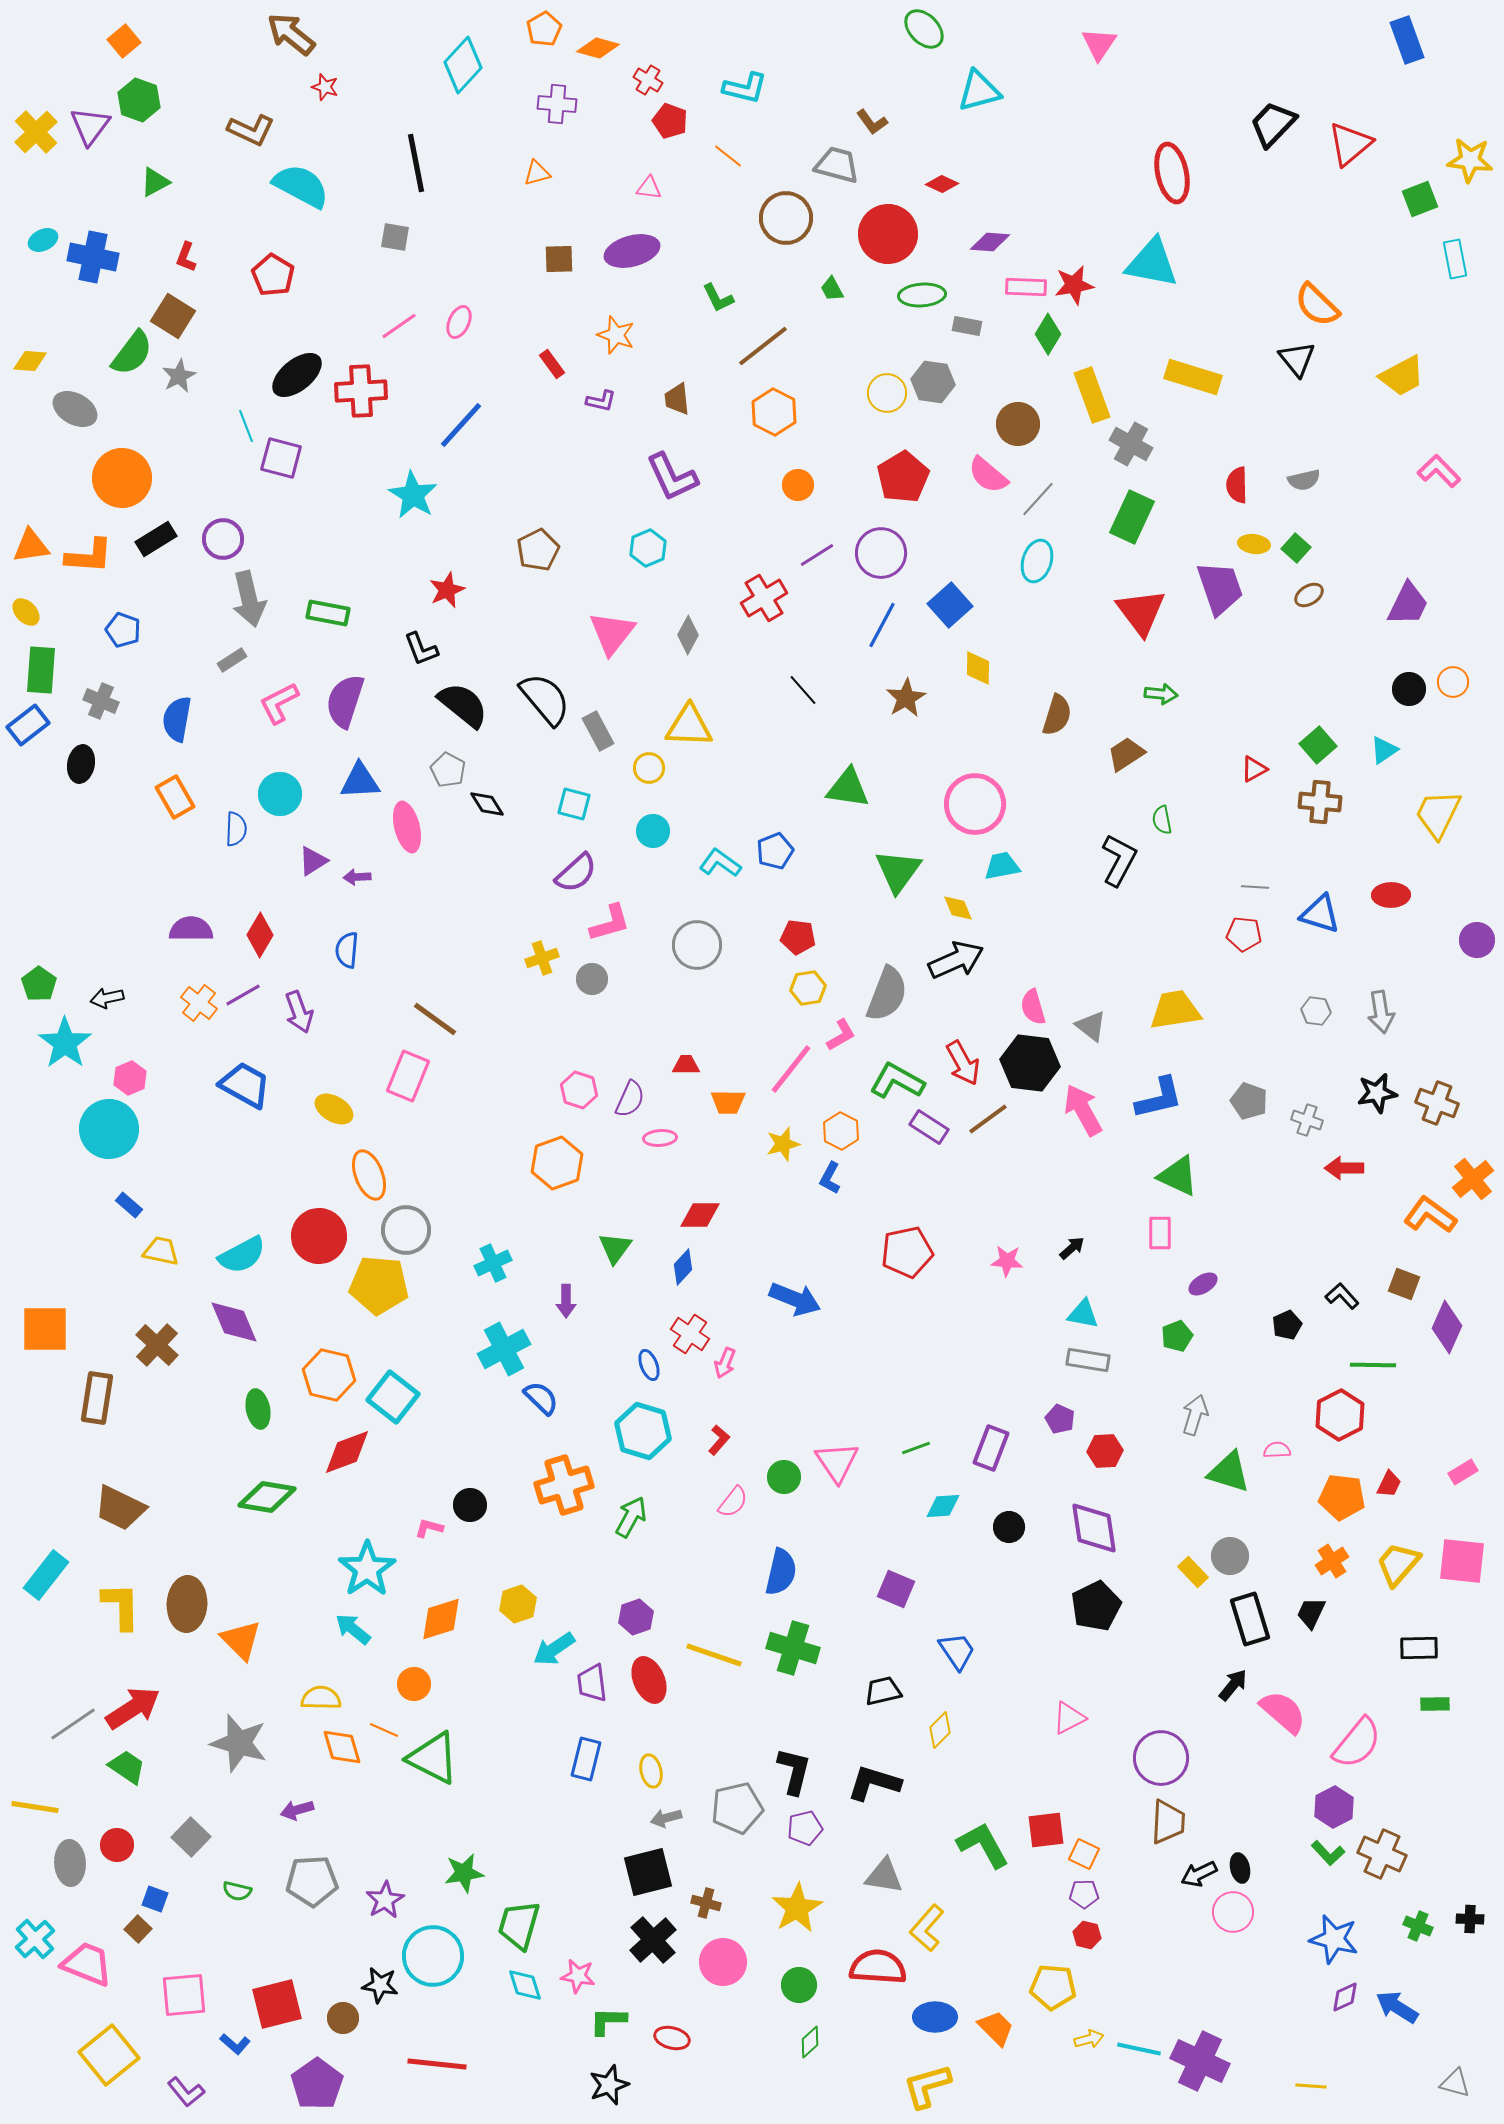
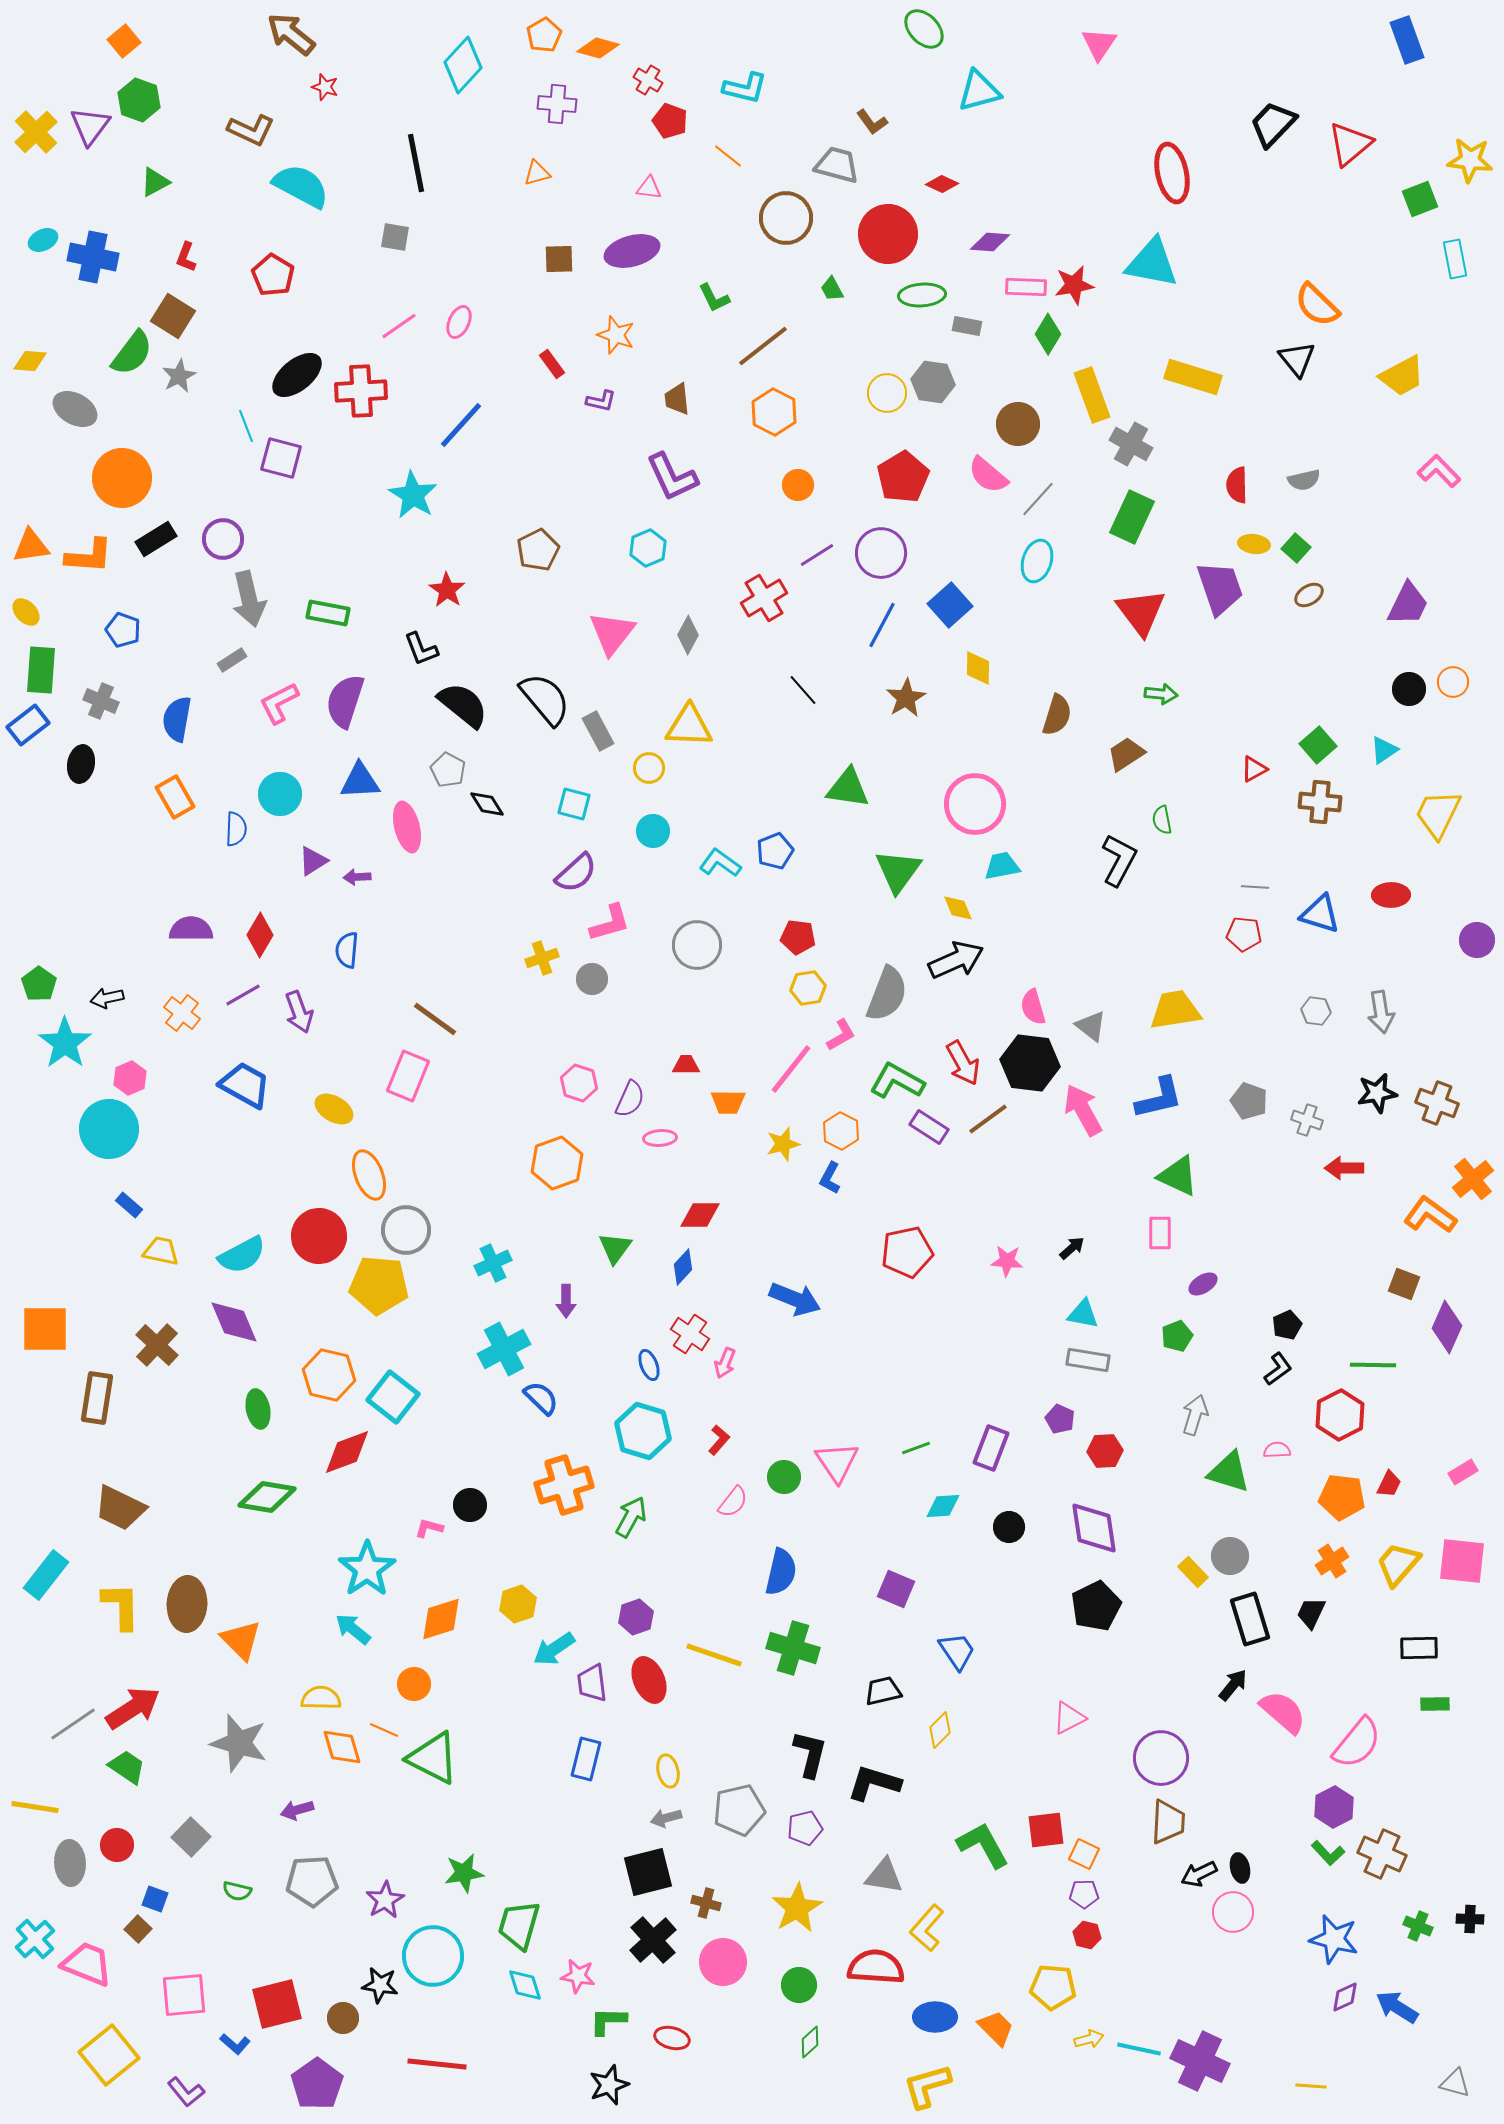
orange pentagon at (544, 29): moved 6 px down
green L-shape at (718, 298): moved 4 px left
red star at (447, 590): rotated 15 degrees counterclockwise
orange cross at (199, 1003): moved 17 px left, 10 px down
pink hexagon at (579, 1090): moved 7 px up
black L-shape at (1342, 1296): moved 64 px left, 73 px down; rotated 96 degrees clockwise
yellow ellipse at (651, 1771): moved 17 px right
black L-shape at (794, 1771): moved 16 px right, 17 px up
gray pentagon at (737, 1808): moved 2 px right, 2 px down
red semicircle at (878, 1967): moved 2 px left
